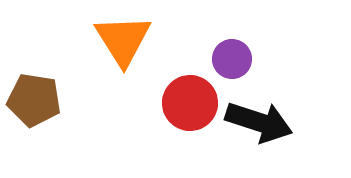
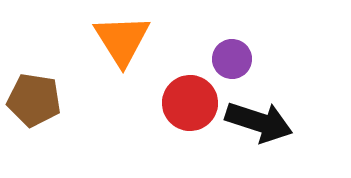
orange triangle: moved 1 px left
